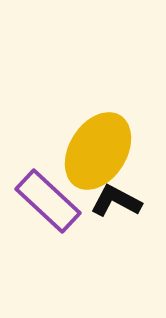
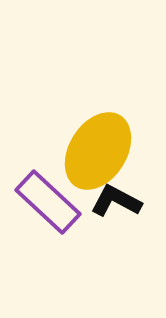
purple rectangle: moved 1 px down
